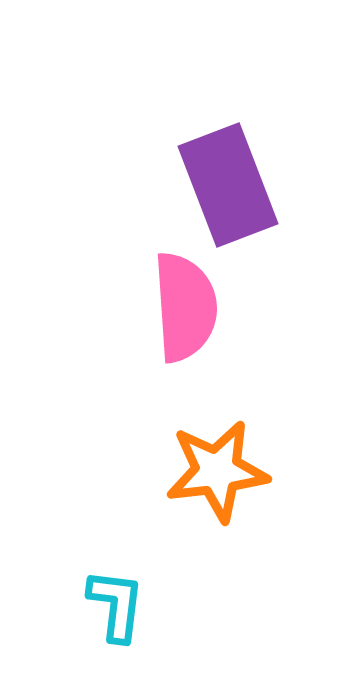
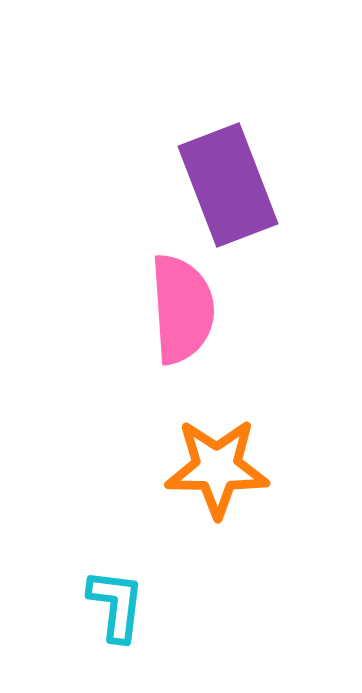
pink semicircle: moved 3 px left, 2 px down
orange star: moved 3 px up; rotated 8 degrees clockwise
